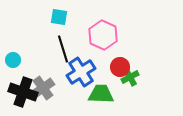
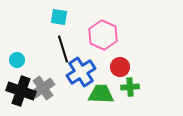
cyan circle: moved 4 px right
green cross: moved 10 px down; rotated 24 degrees clockwise
black cross: moved 2 px left, 1 px up
